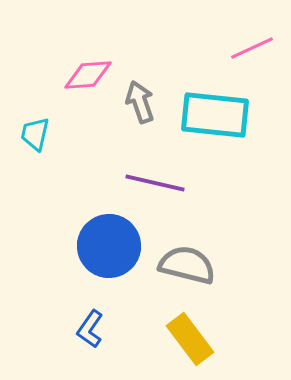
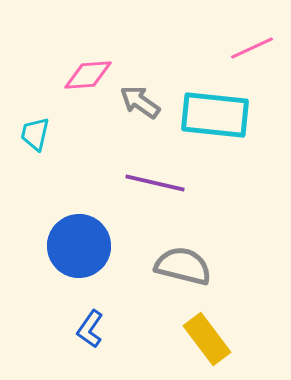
gray arrow: rotated 36 degrees counterclockwise
blue circle: moved 30 px left
gray semicircle: moved 4 px left, 1 px down
yellow rectangle: moved 17 px right
